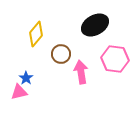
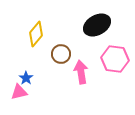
black ellipse: moved 2 px right
